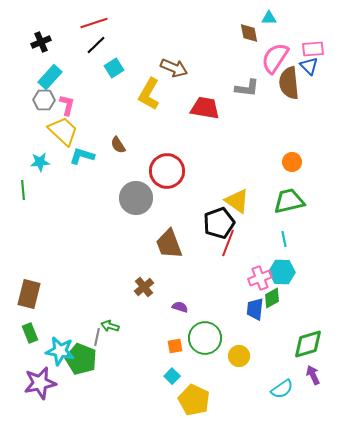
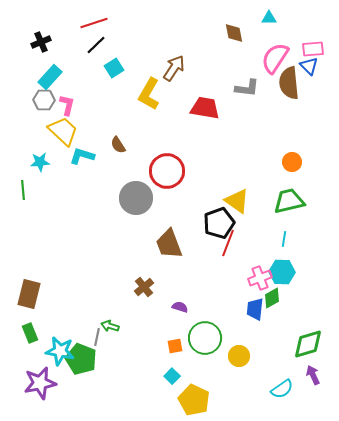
brown diamond at (249, 33): moved 15 px left
brown arrow at (174, 68): rotated 80 degrees counterclockwise
cyan line at (284, 239): rotated 21 degrees clockwise
